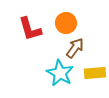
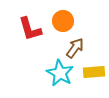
orange circle: moved 3 px left, 2 px up
yellow rectangle: moved 1 px left, 1 px up
